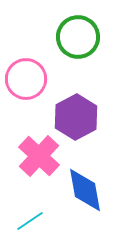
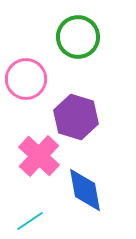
purple hexagon: rotated 15 degrees counterclockwise
